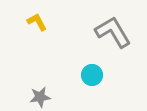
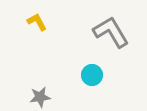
gray L-shape: moved 2 px left
